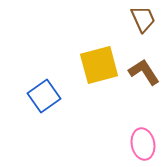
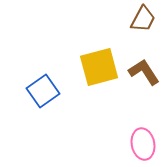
brown trapezoid: rotated 52 degrees clockwise
yellow square: moved 2 px down
blue square: moved 1 px left, 5 px up
